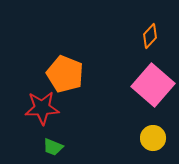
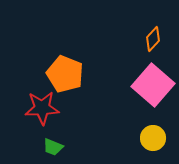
orange diamond: moved 3 px right, 3 px down
